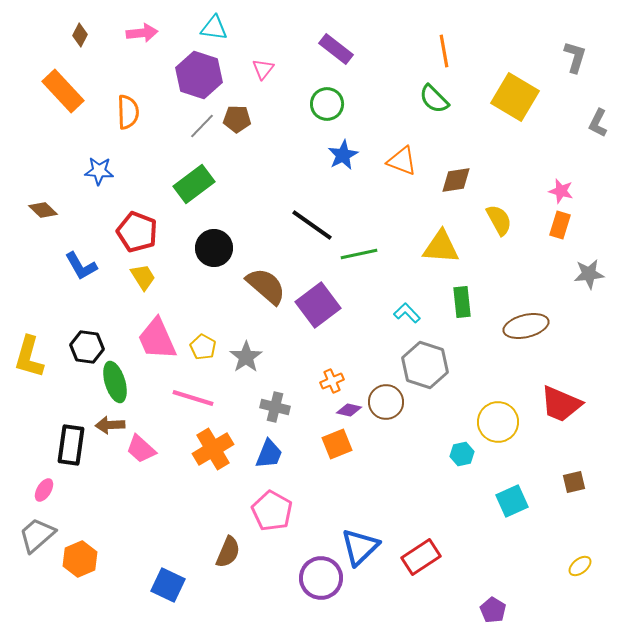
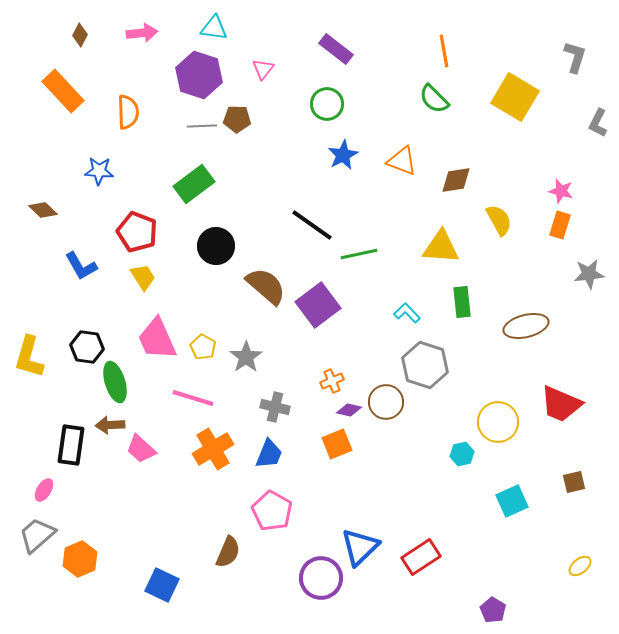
gray line at (202, 126): rotated 44 degrees clockwise
black circle at (214, 248): moved 2 px right, 2 px up
blue square at (168, 585): moved 6 px left
